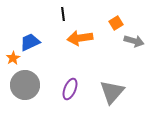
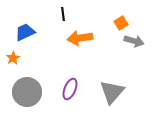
orange square: moved 5 px right
blue trapezoid: moved 5 px left, 10 px up
gray circle: moved 2 px right, 7 px down
